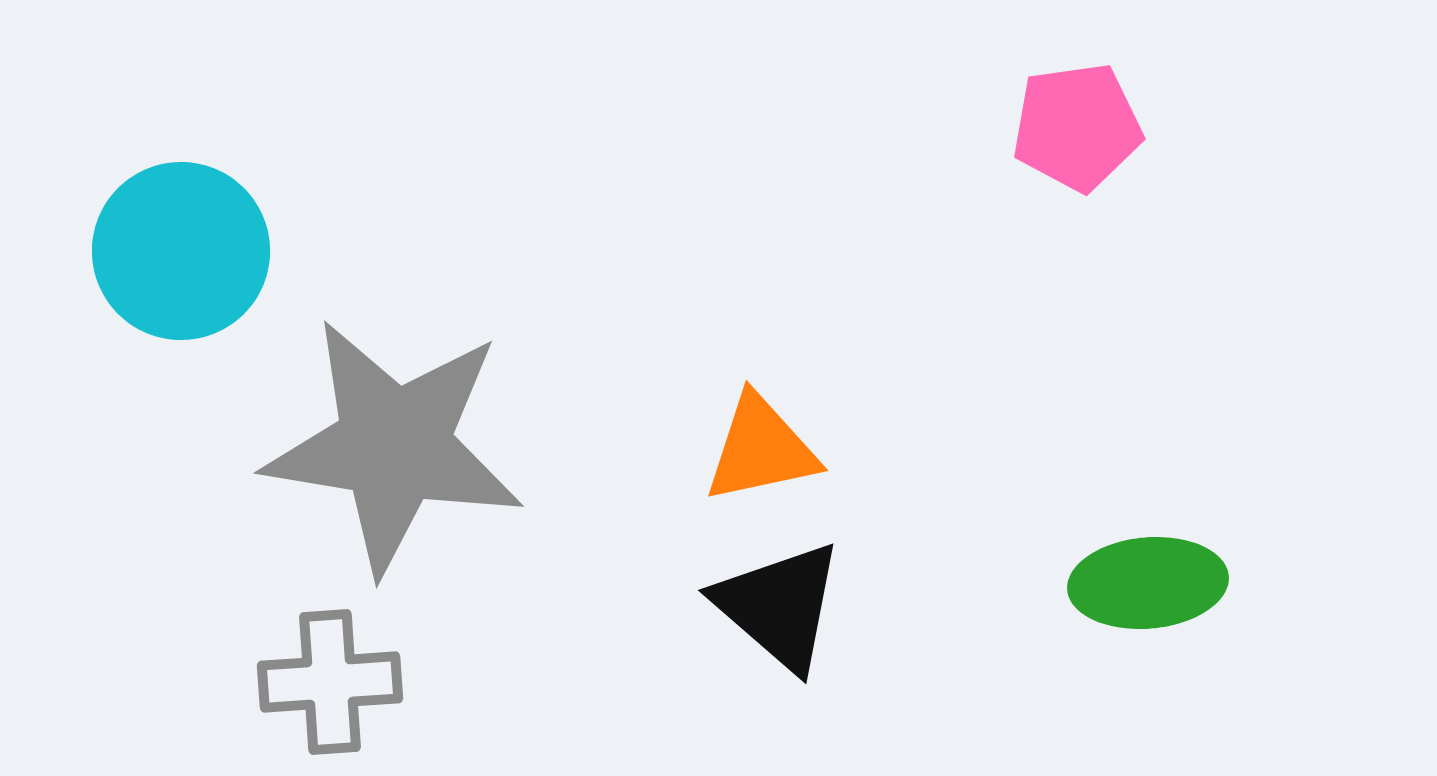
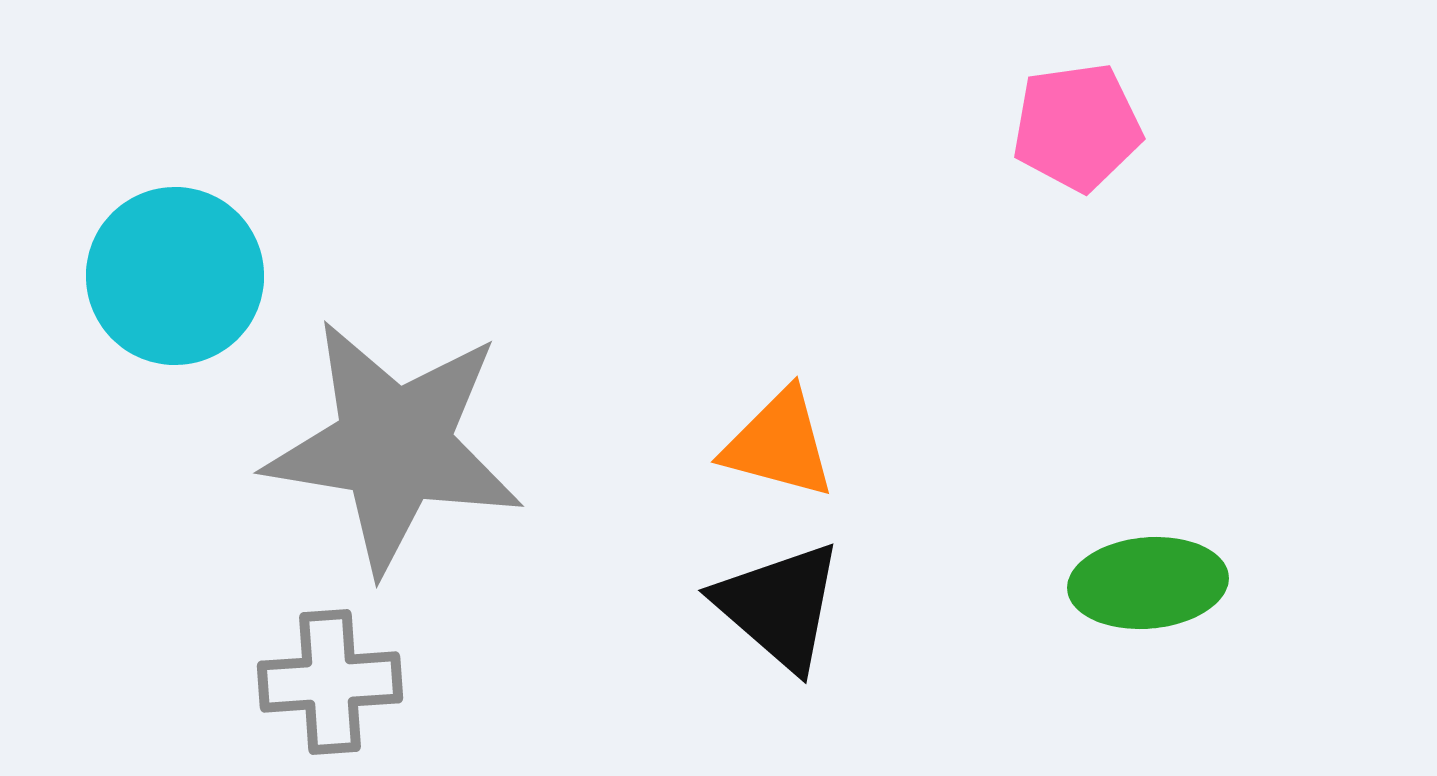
cyan circle: moved 6 px left, 25 px down
orange triangle: moved 18 px right, 5 px up; rotated 27 degrees clockwise
